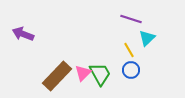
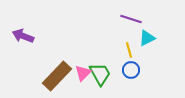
purple arrow: moved 2 px down
cyan triangle: rotated 18 degrees clockwise
yellow line: rotated 14 degrees clockwise
